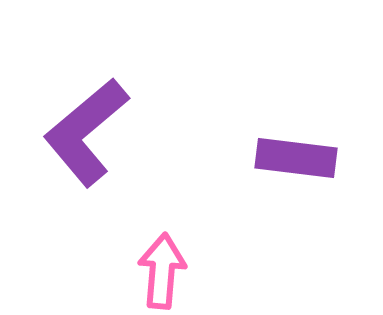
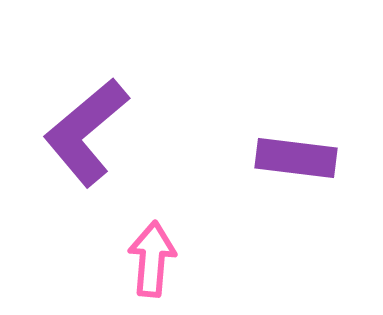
pink arrow: moved 10 px left, 12 px up
